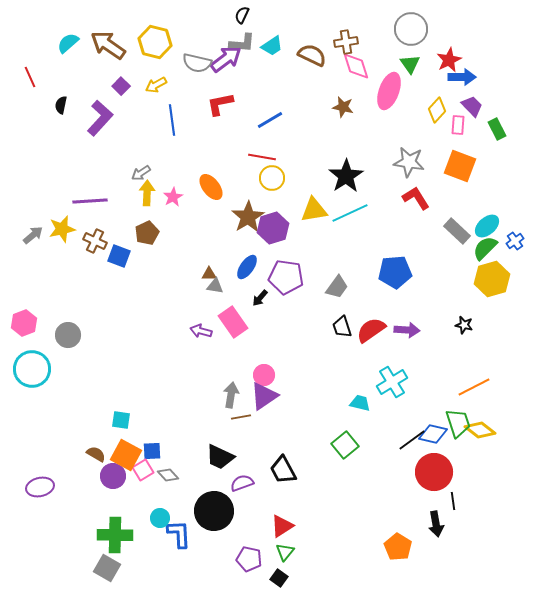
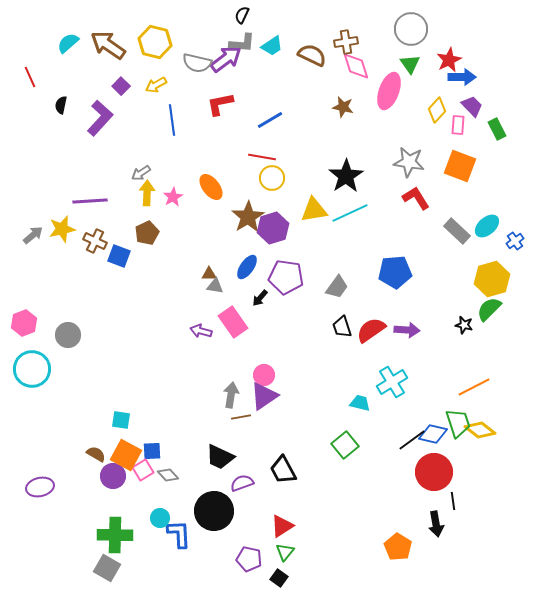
green semicircle at (485, 248): moved 4 px right, 61 px down
